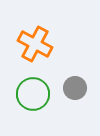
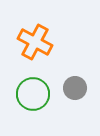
orange cross: moved 2 px up
